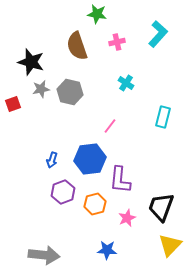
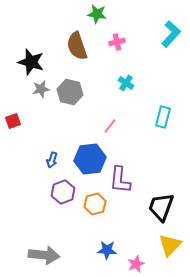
cyan L-shape: moved 13 px right
red square: moved 17 px down
pink star: moved 9 px right, 46 px down
